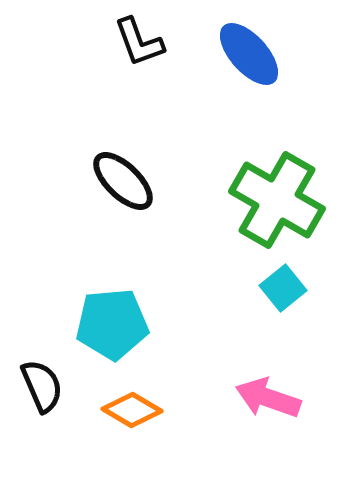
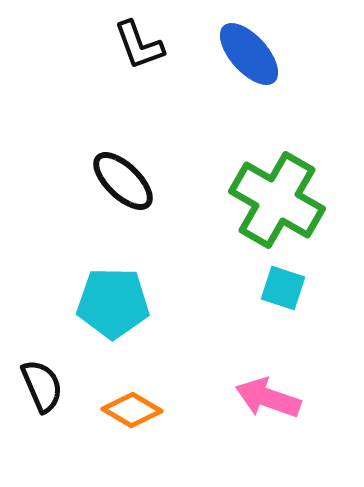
black L-shape: moved 3 px down
cyan square: rotated 33 degrees counterclockwise
cyan pentagon: moved 1 px right, 21 px up; rotated 6 degrees clockwise
